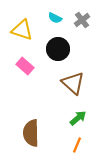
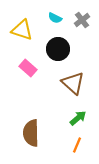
pink rectangle: moved 3 px right, 2 px down
